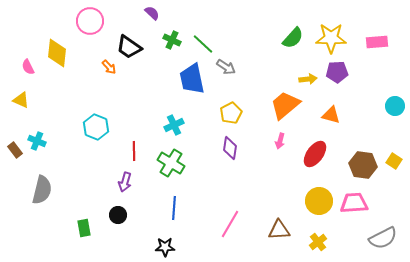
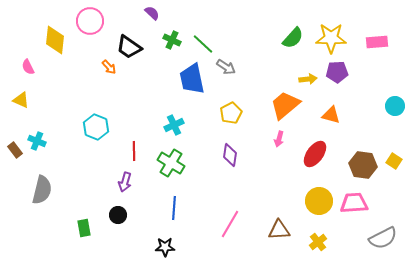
yellow diamond at (57, 53): moved 2 px left, 13 px up
pink arrow at (280, 141): moved 1 px left, 2 px up
purple diamond at (230, 148): moved 7 px down
